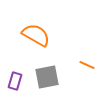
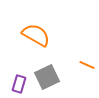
gray square: rotated 15 degrees counterclockwise
purple rectangle: moved 4 px right, 3 px down
